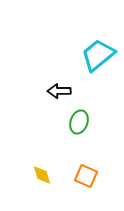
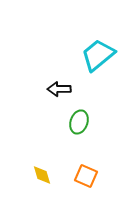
black arrow: moved 2 px up
